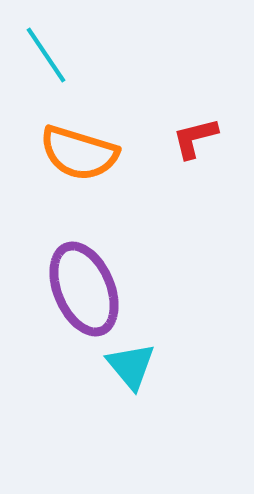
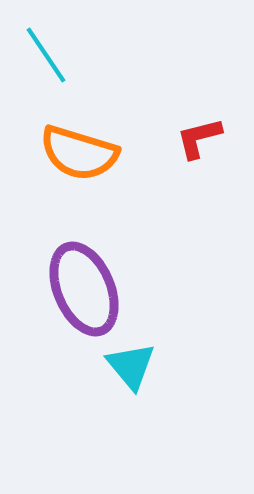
red L-shape: moved 4 px right
